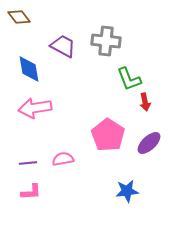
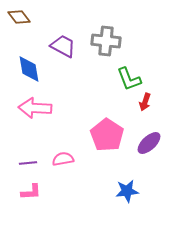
red arrow: rotated 30 degrees clockwise
pink arrow: rotated 12 degrees clockwise
pink pentagon: moved 1 px left
